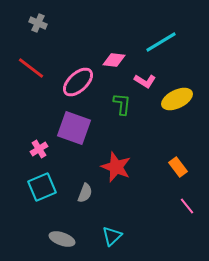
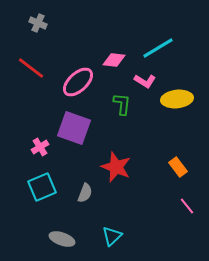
cyan line: moved 3 px left, 6 px down
yellow ellipse: rotated 20 degrees clockwise
pink cross: moved 1 px right, 2 px up
